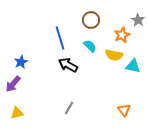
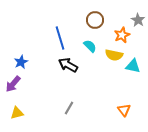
brown circle: moved 4 px right
